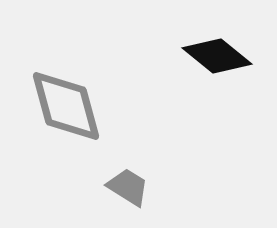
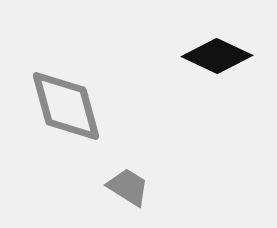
black diamond: rotated 14 degrees counterclockwise
